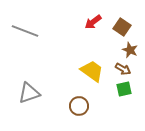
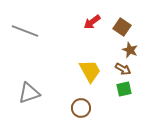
red arrow: moved 1 px left
yellow trapezoid: moved 2 px left; rotated 25 degrees clockwise
brown circle: moved 2 px right, 2 px down
